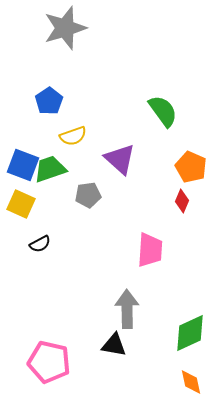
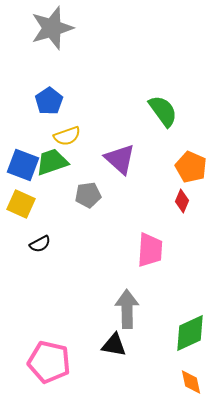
gray star: moved 13 px left
yellow semicircle: moved 6 px left
green trapezoid: moved 2 px right, 7 px up
